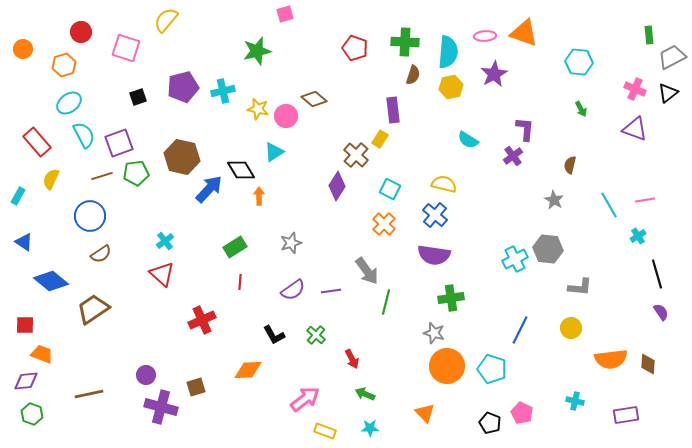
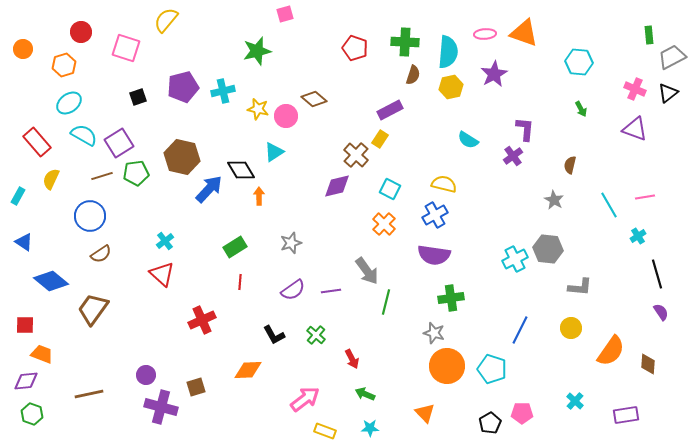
pink ellipse at (485, 36): moved 2 px up
purple rectangle at (393, 110): moved 3 px left; rotated 70 degrees clockwise
cyan semicircle at (84, 135): rotated 32 degrees counterclockwise
purple square at (119, 143): rotated 12 degrees counterclockwise
purple diamond at (337, 186): rotated 44 degrees clockwise
pink line at (645, 200): moved 3 px up
blue cross at (435, 215): rotated 20 degrees clockwise
brown trapezoid at (93, 309): rotated 20 degrees counterclockwise
orange semicircle at (611, 359): moved 8 px up; rotated 48 degrees counterclockwise
cyan cross at (575, 401): rotated 30 degrees clockwise
pink pentagon at (522, 413): rotated 25 degrees counterclockwise
black pentagon at (490, 423): rotated 20 degrees clockwise
